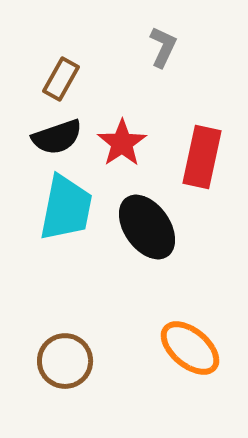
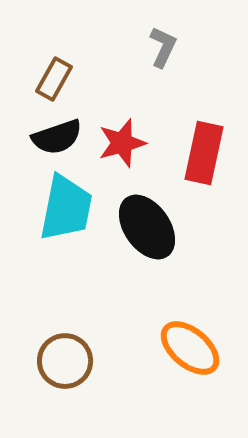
brown rectangle: moved 7 px left
red star: rotated 18 degrees clockwise
red rectangle: moved 2 px right, 4 px up
